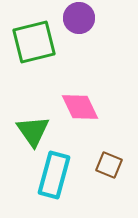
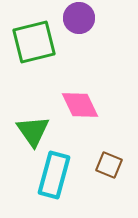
pink diamond: moved 2 px up
